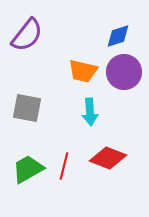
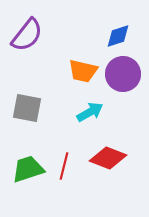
purple circle: moved 1 px left, 2 px down
cyan arrow: rotated 116 degrees counterclockwise
green trapezoid: rotated 12 degrees clockwise
